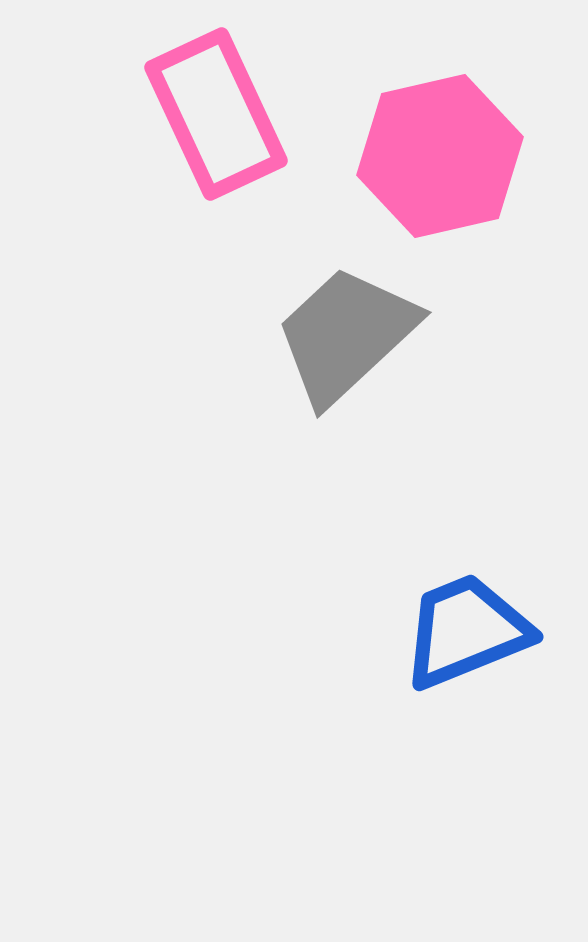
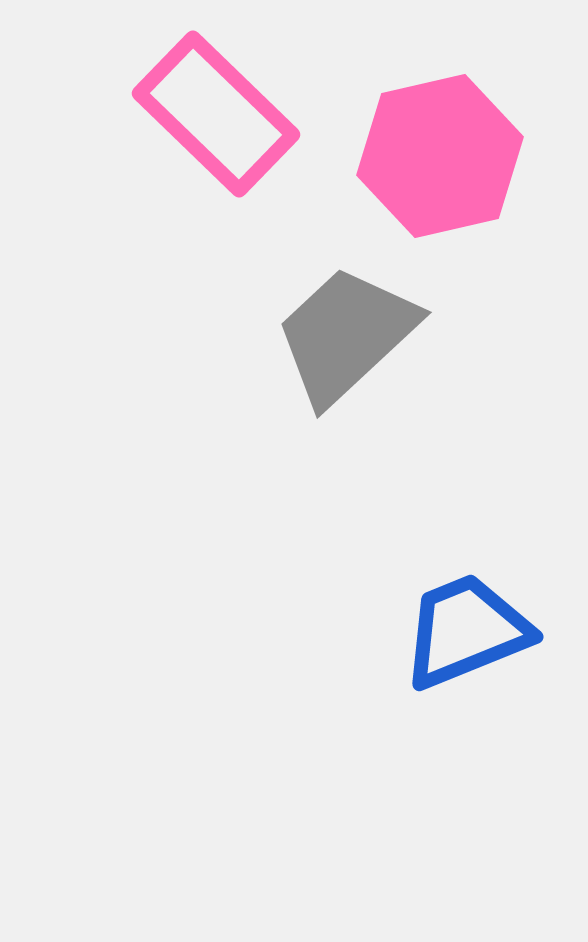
pink rectangle: rotated 21 degrees counterclockwise
